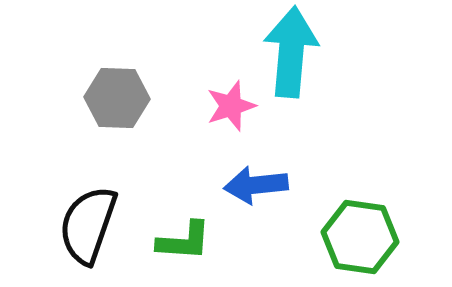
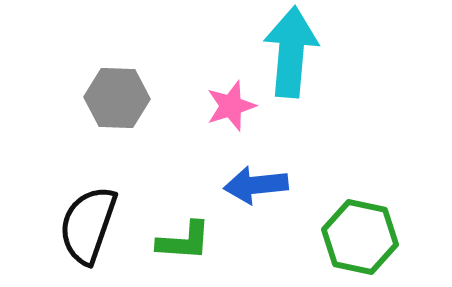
green hexagon: rotated 4 degrees clockwise
